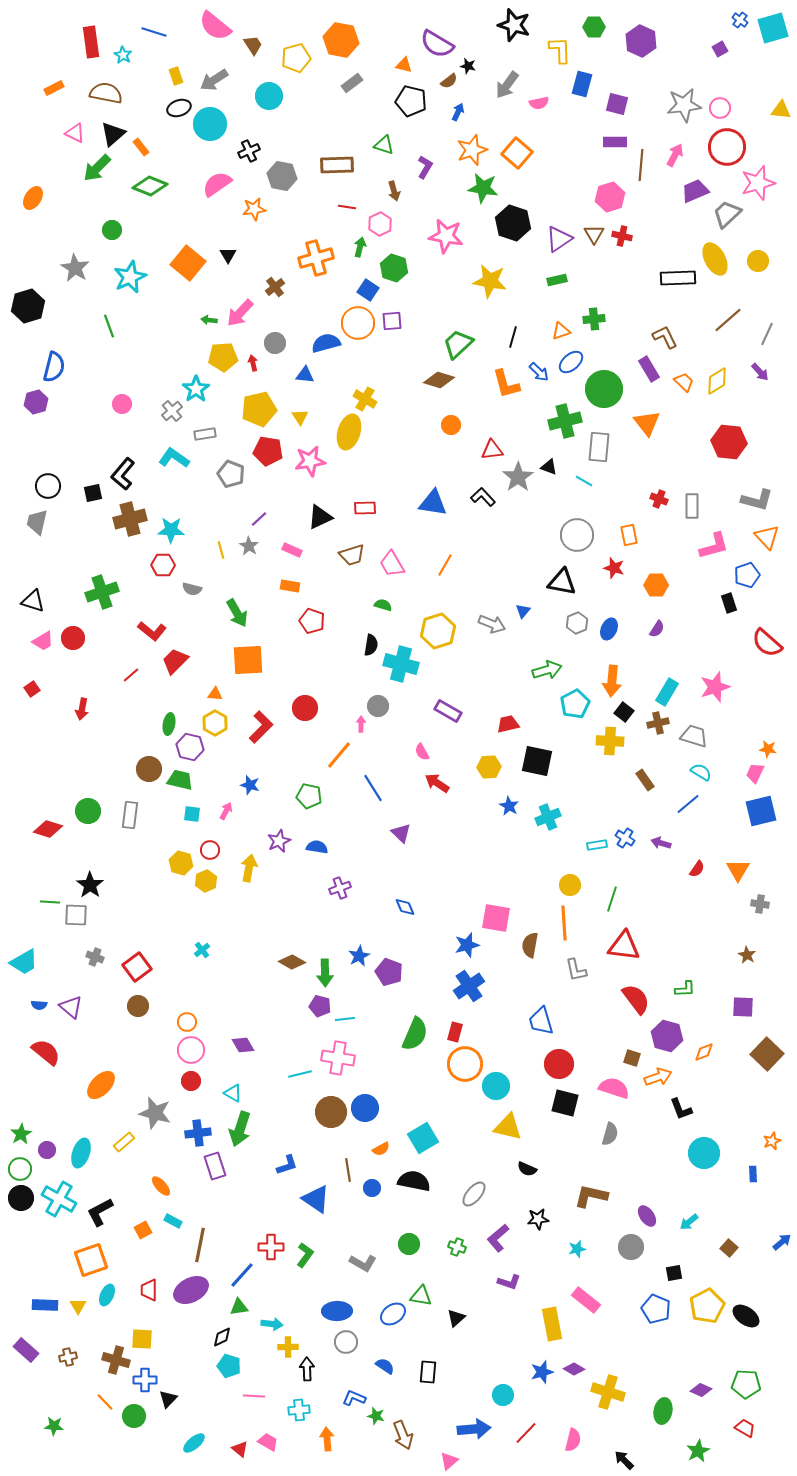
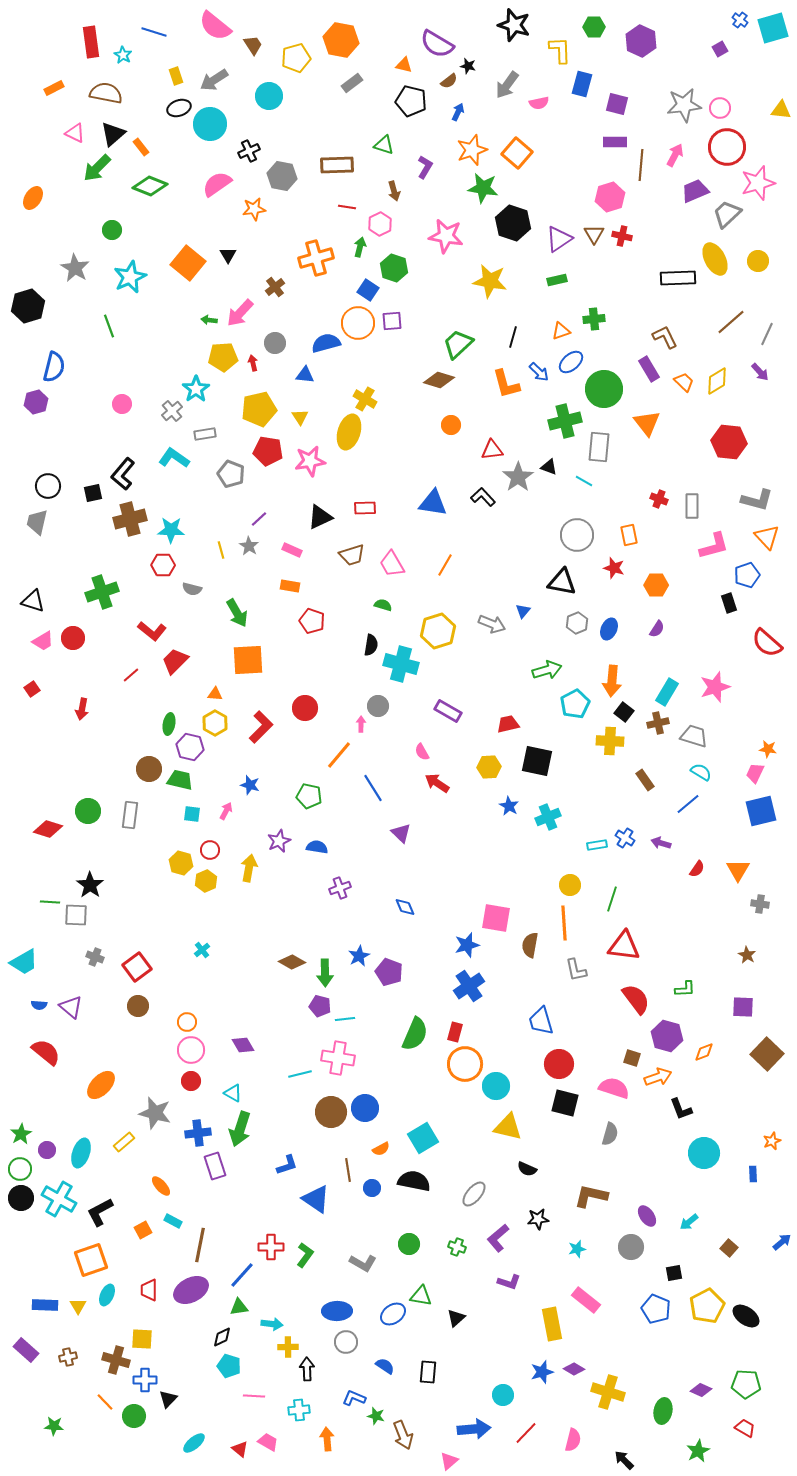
brown line at (728, 320): moved 3 px right, 2 px down
